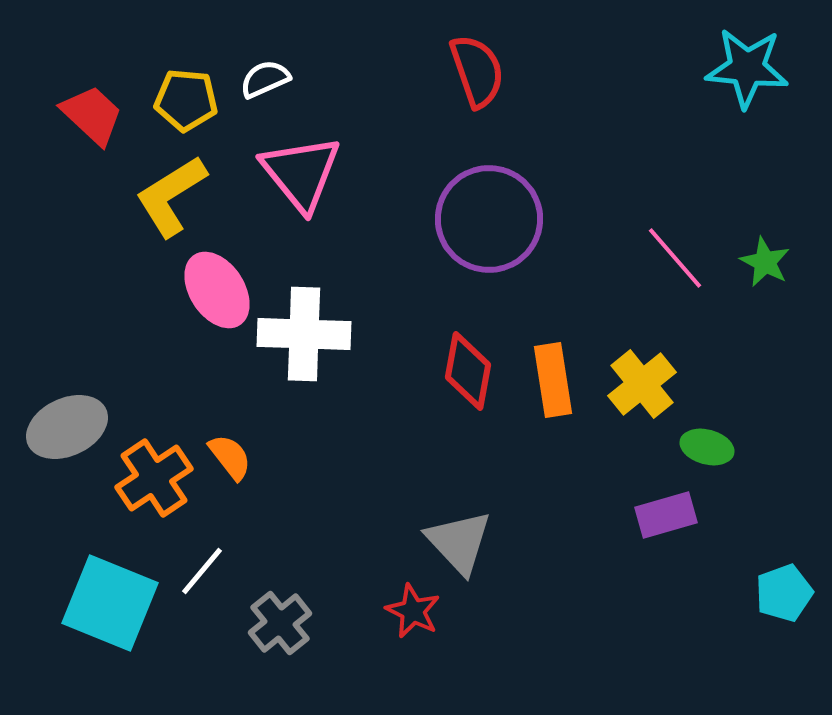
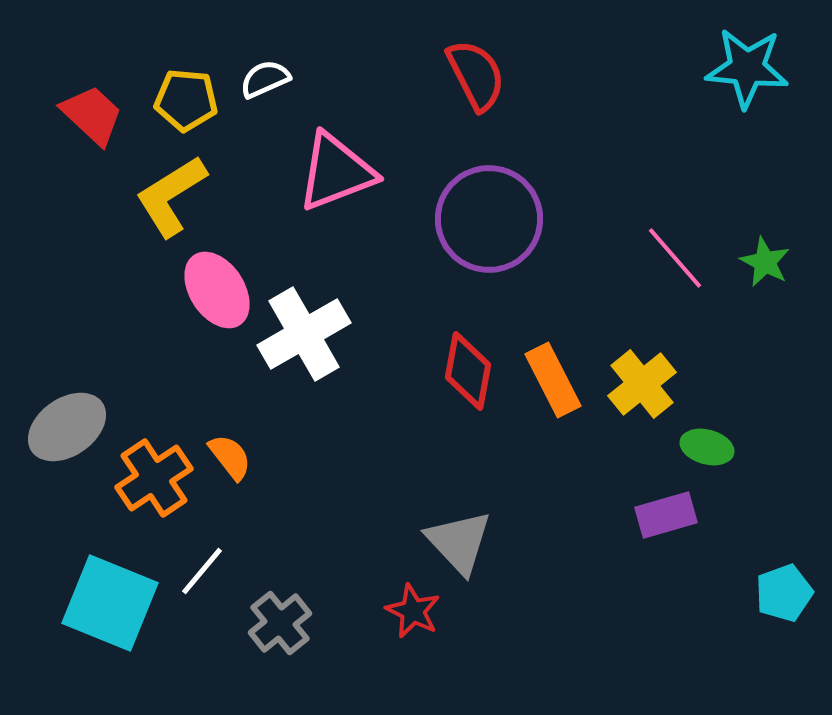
red semicircle: moved 1 px left, 4 px down; rotated 8 degrees counterclockwise
pink triangle: moved 35 px right, 1 px up; rotated 48 degrees clockwise
white cross: rotated 32 degrees counterclockwise
orange rectangle: rotated 18 degrees counterclockwise
gray ellipse: rotated 10 degrees counterclockwise
